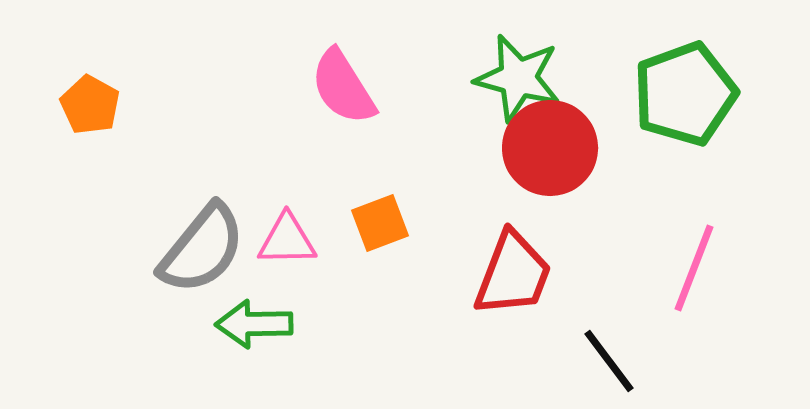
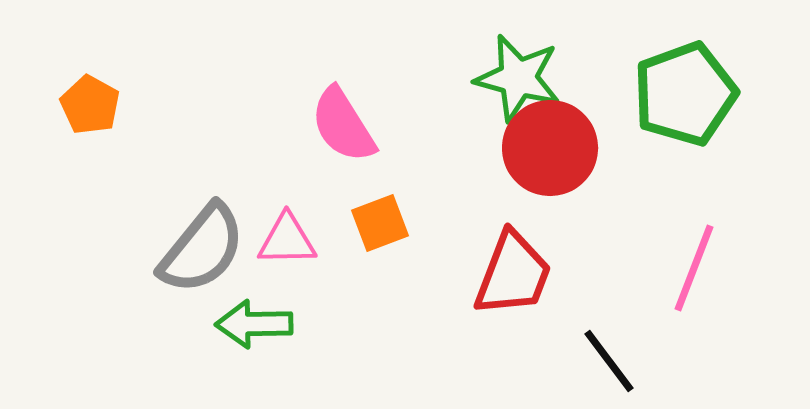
pink semicircle: moved 38 px down
